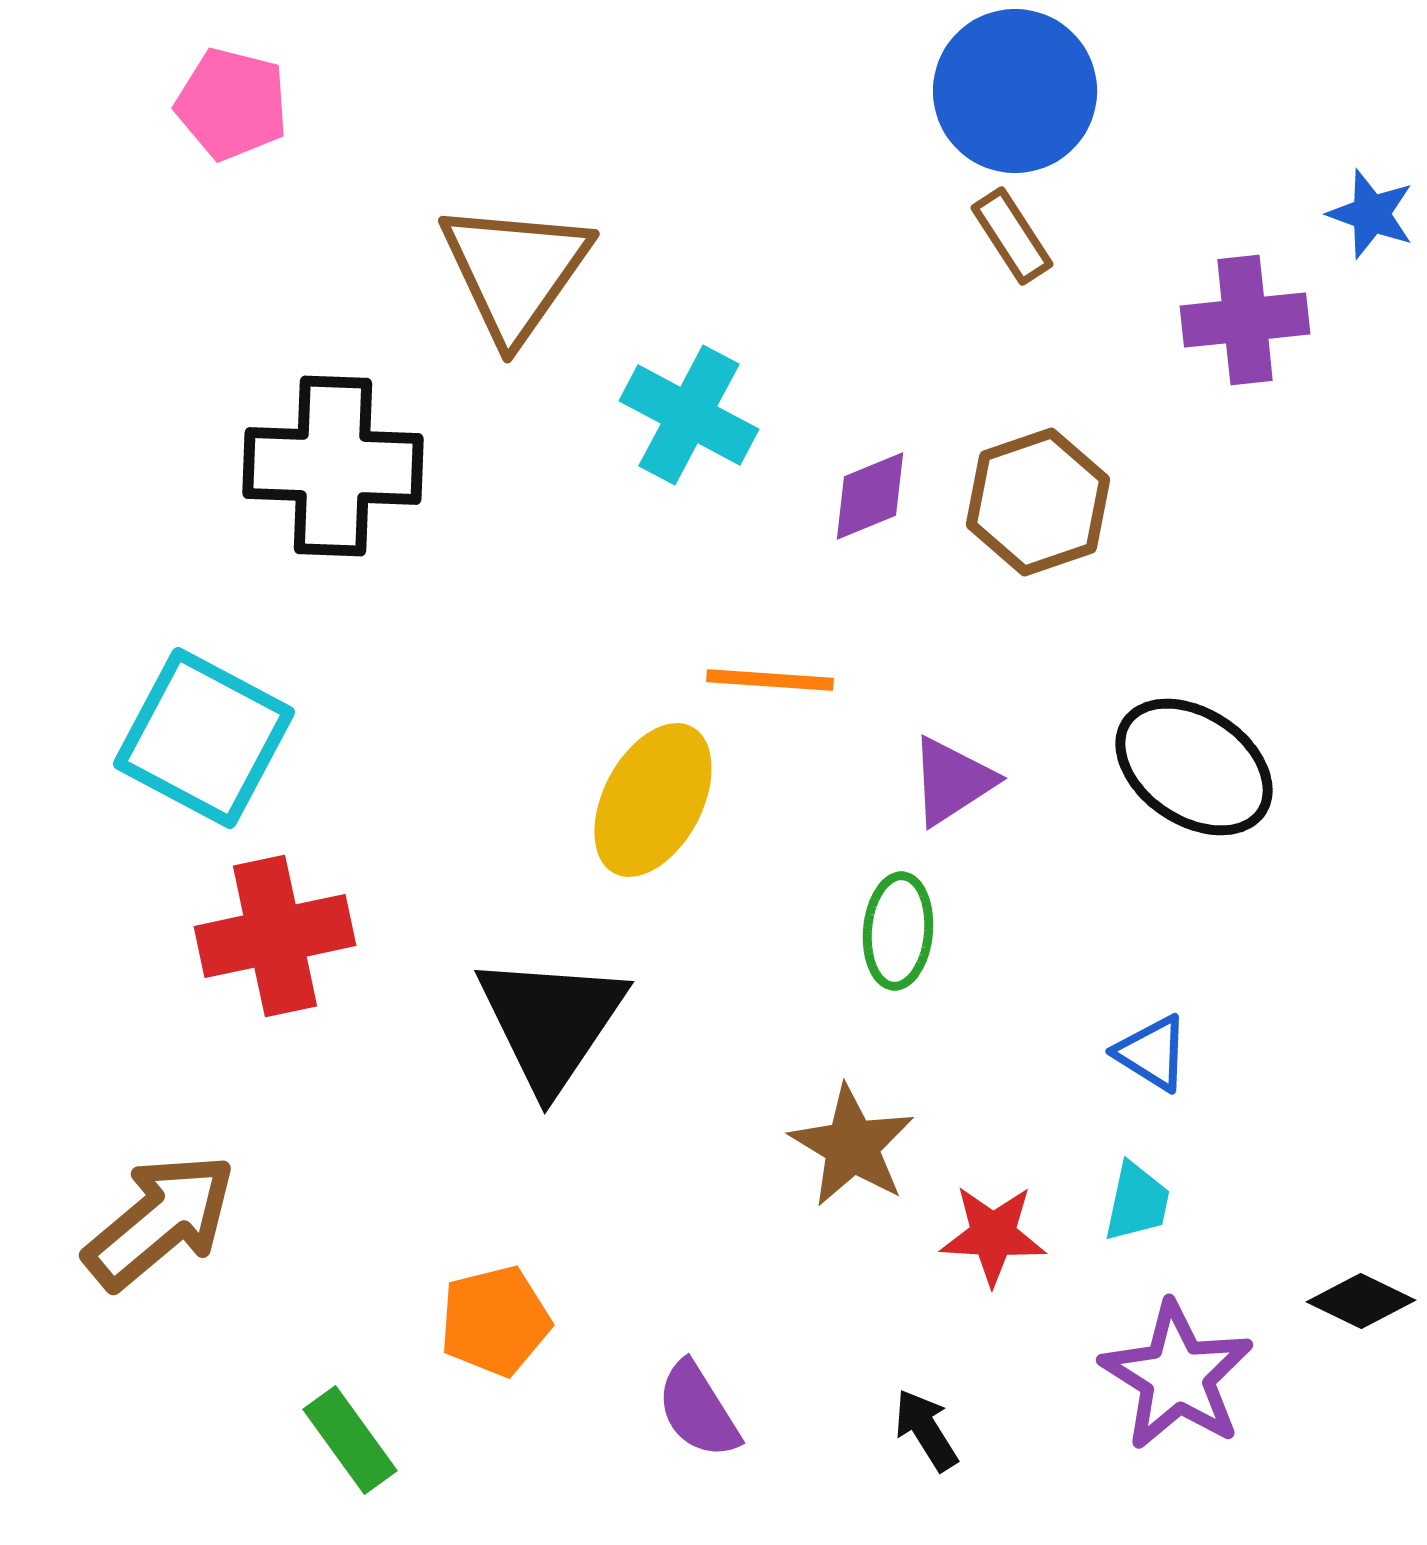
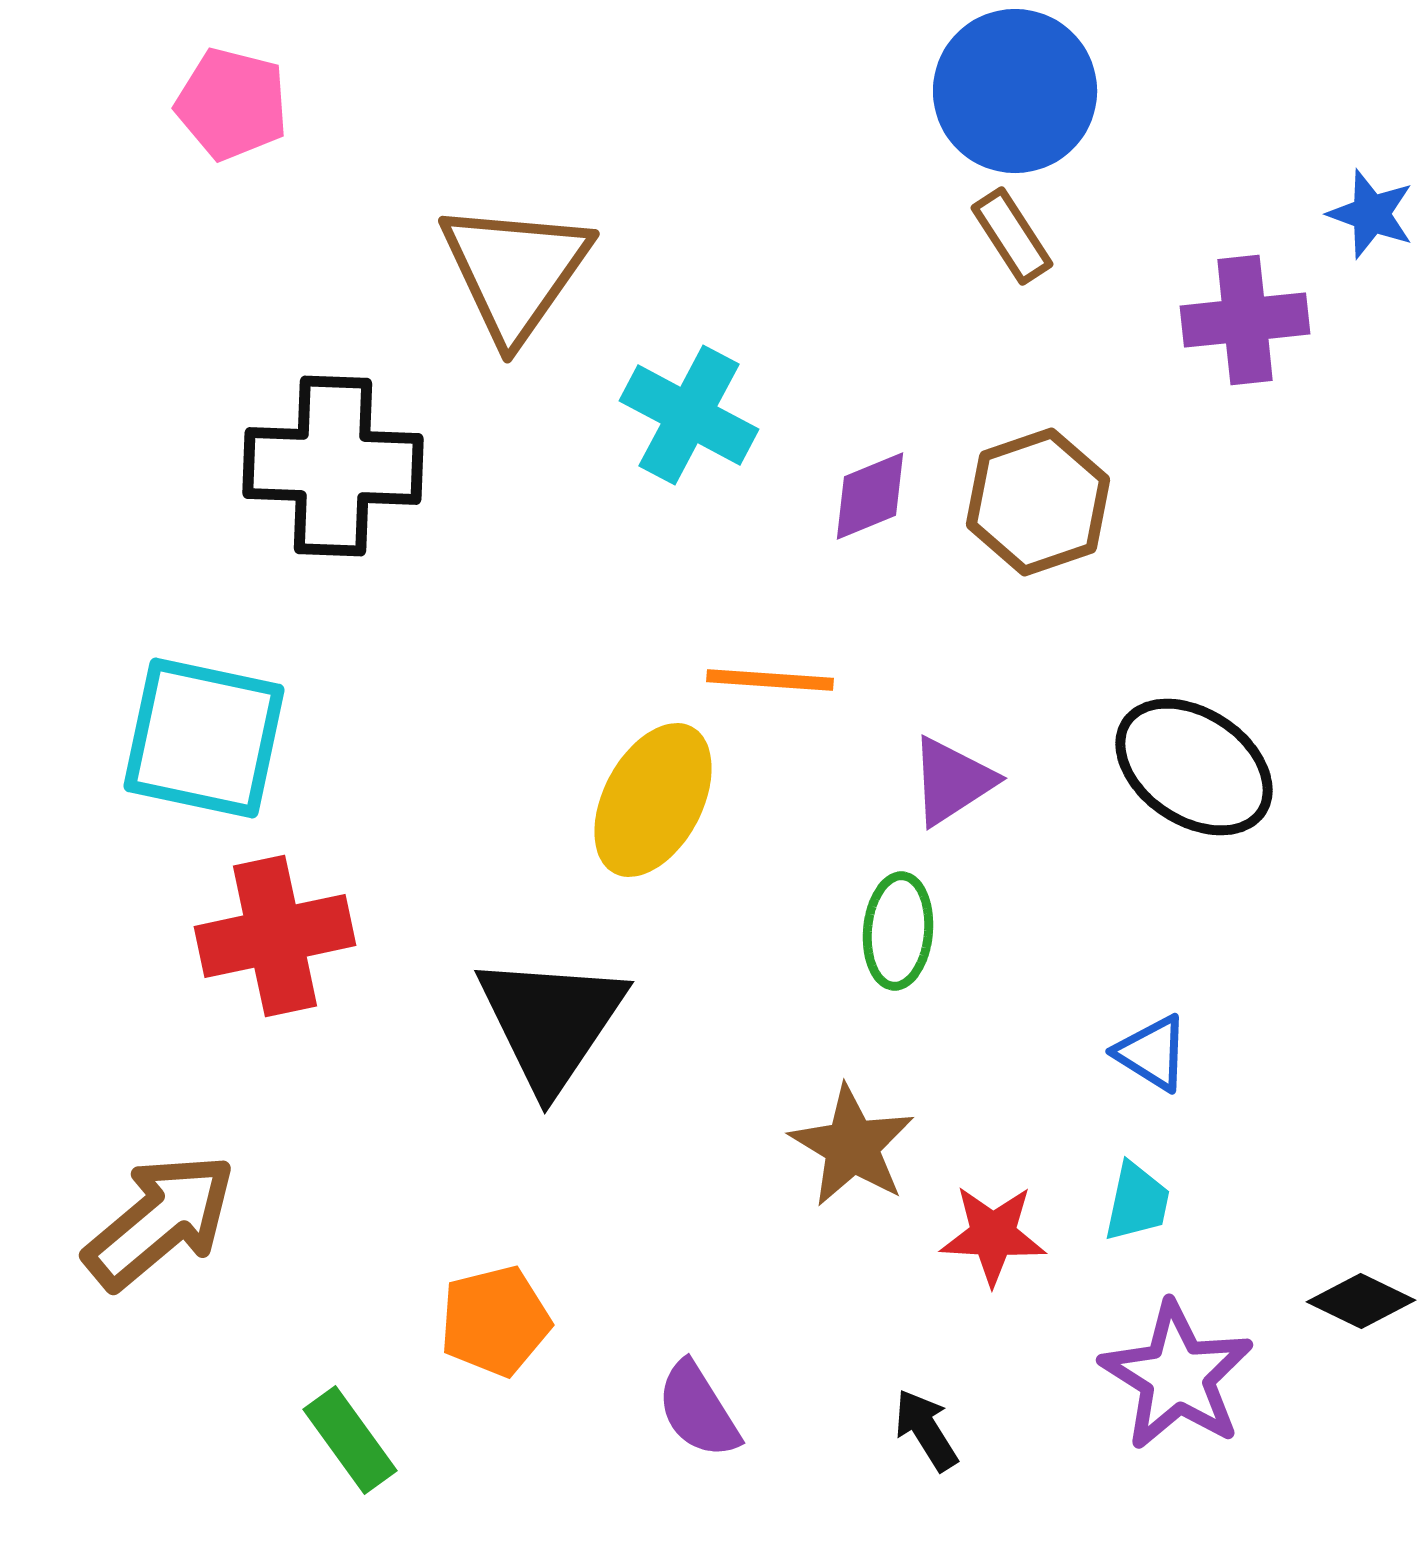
cyan square: rotated 16 degrees counterclockwise
